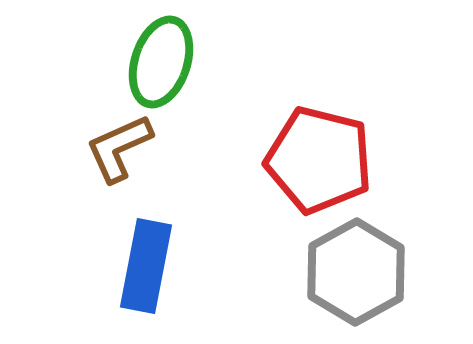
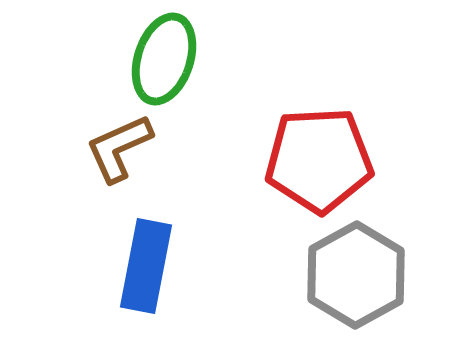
green ellipse: moved 3 px right, 3 px up
red pentagon: rotated 17 degrees counterclockwise
gray hexagon: moved 3 px down
